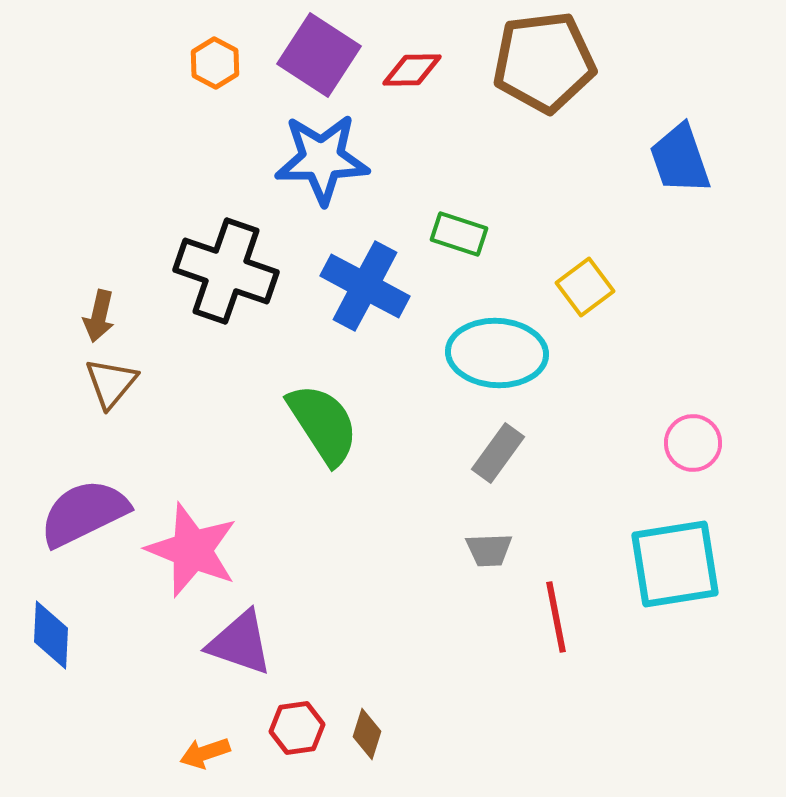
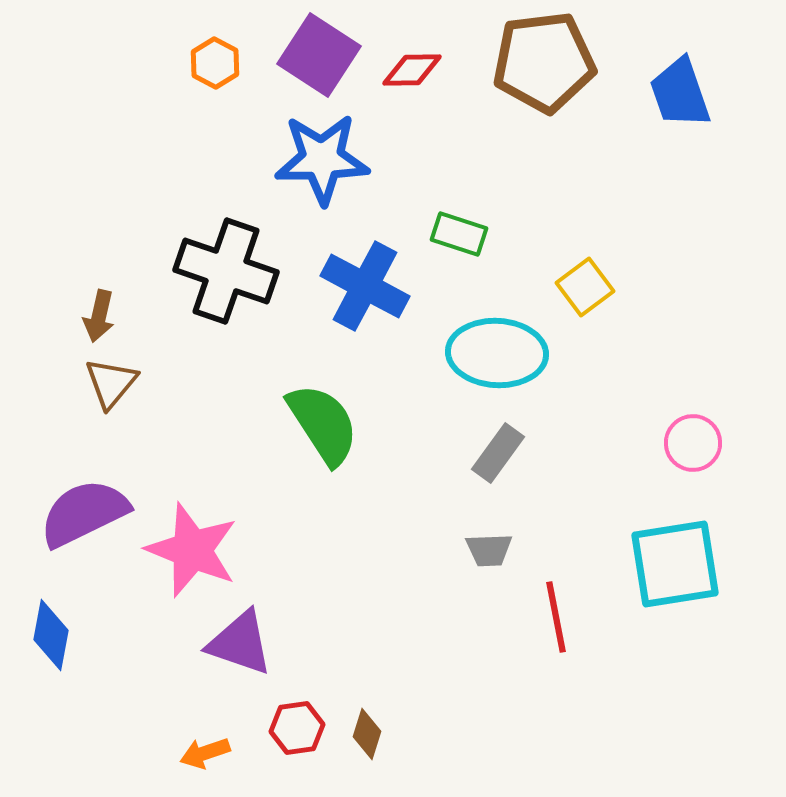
blue trapezoid: moved 66 px up
blue diamond: rotated 8 degrees clockwise
